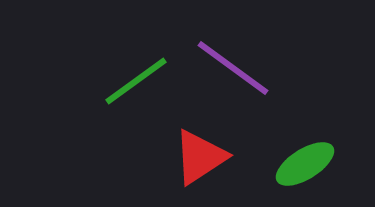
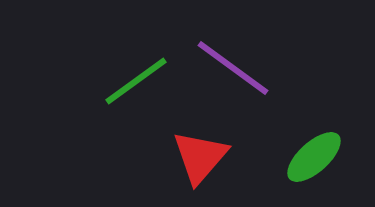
red triangle: rotated 16 degrees counterclockwise
green ellipse: moved 9 px right, 7 px up; rotated 10 degrees counterclockwise
